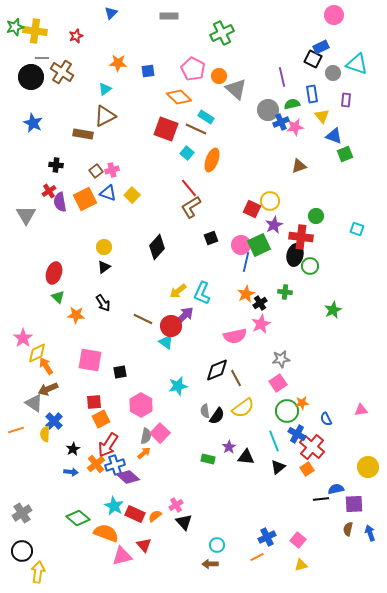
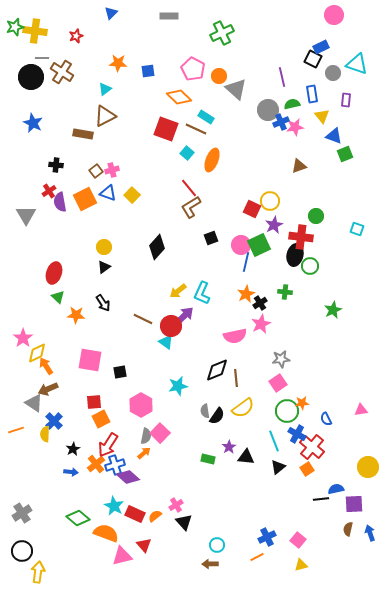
brown line at (236, 378): rotated 24 degrees clockwise
